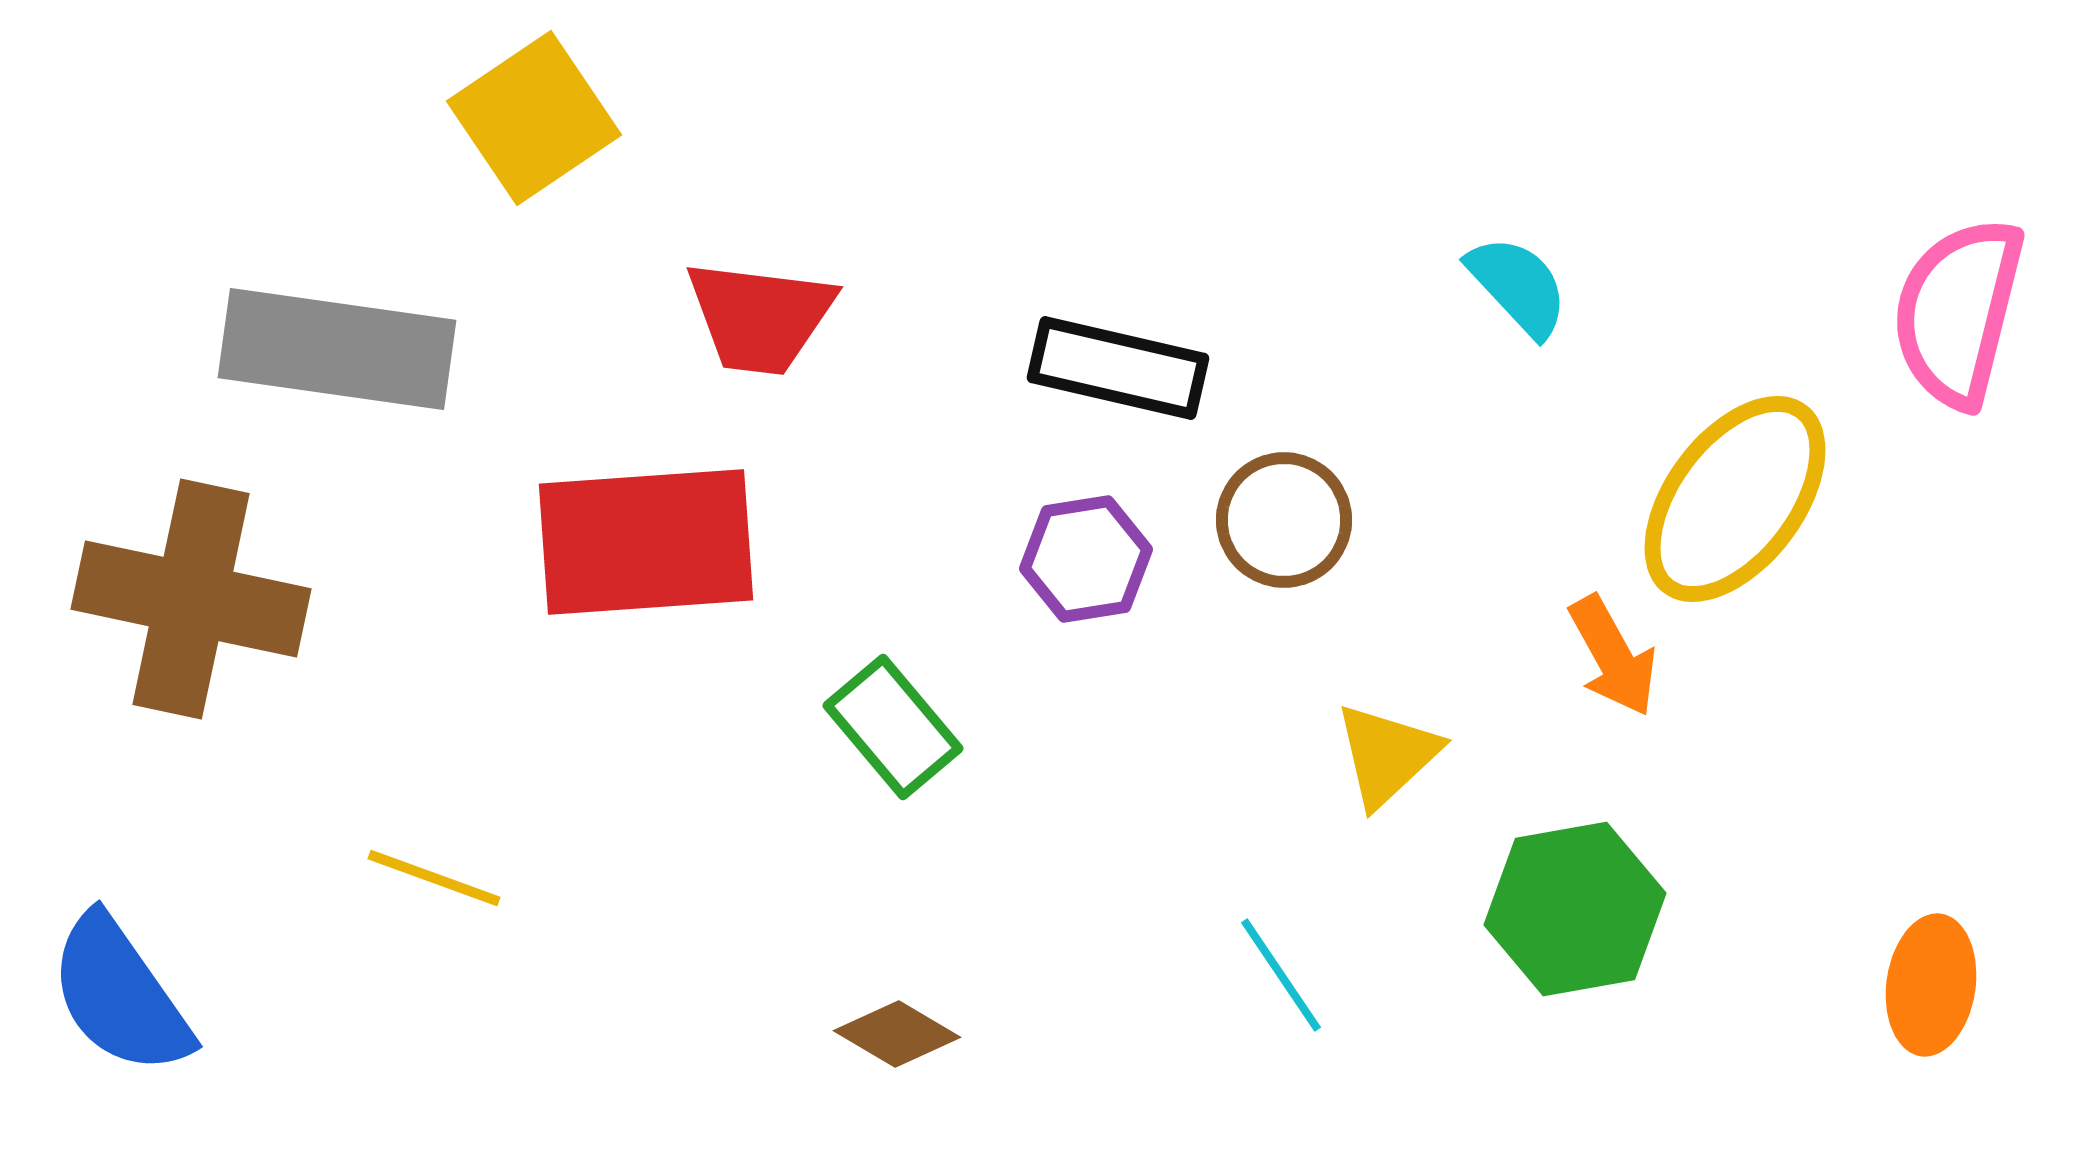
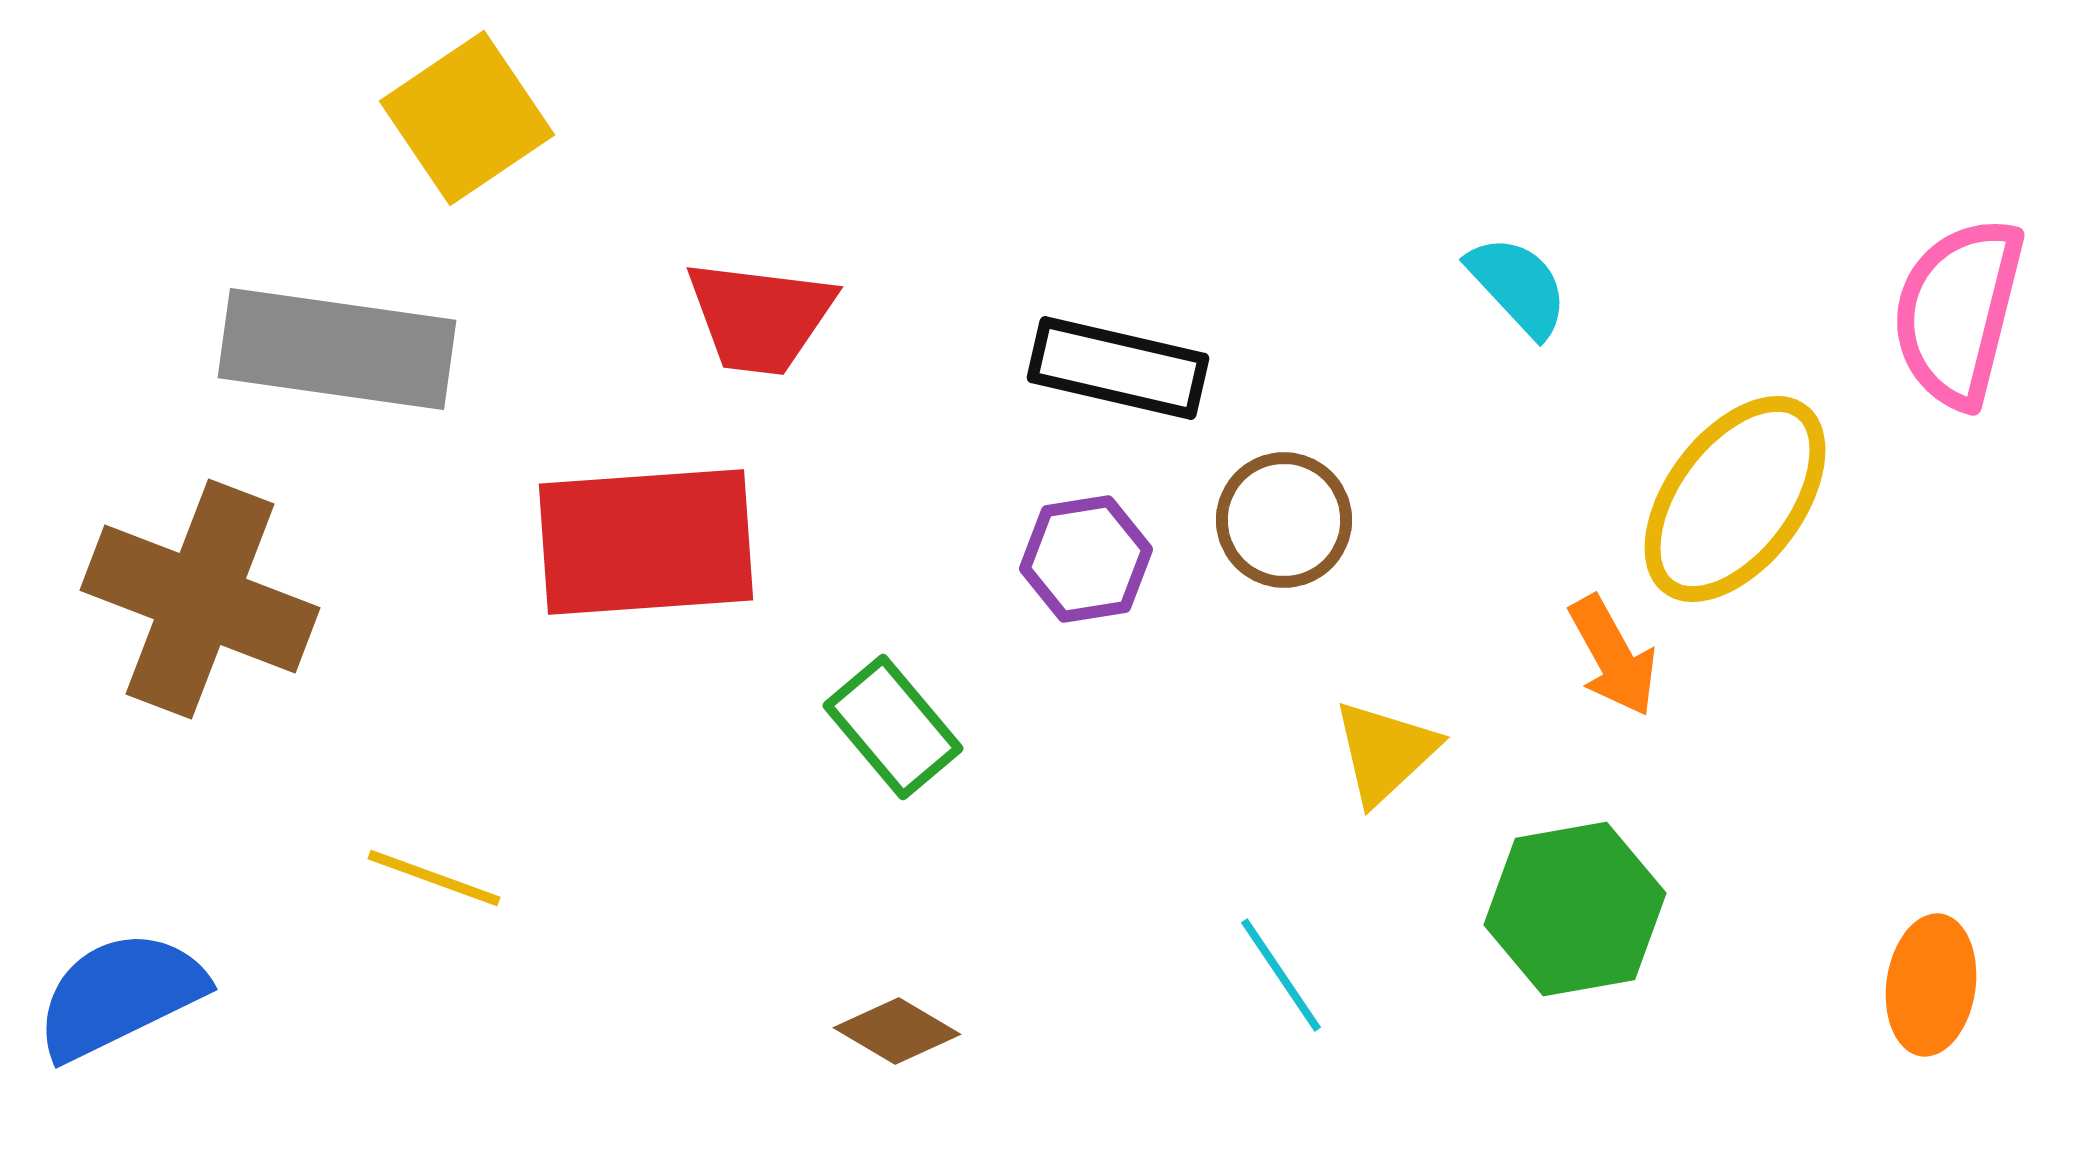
yellow square: moved 67 px left
brown cross: moved 9 px right; rotated 9 degrees clockwise
yellow triangle: moved 2 px left, 3 px up
blue semicircle: rotated 99 degrees clockwise
brown diamond: moved 3 px up
